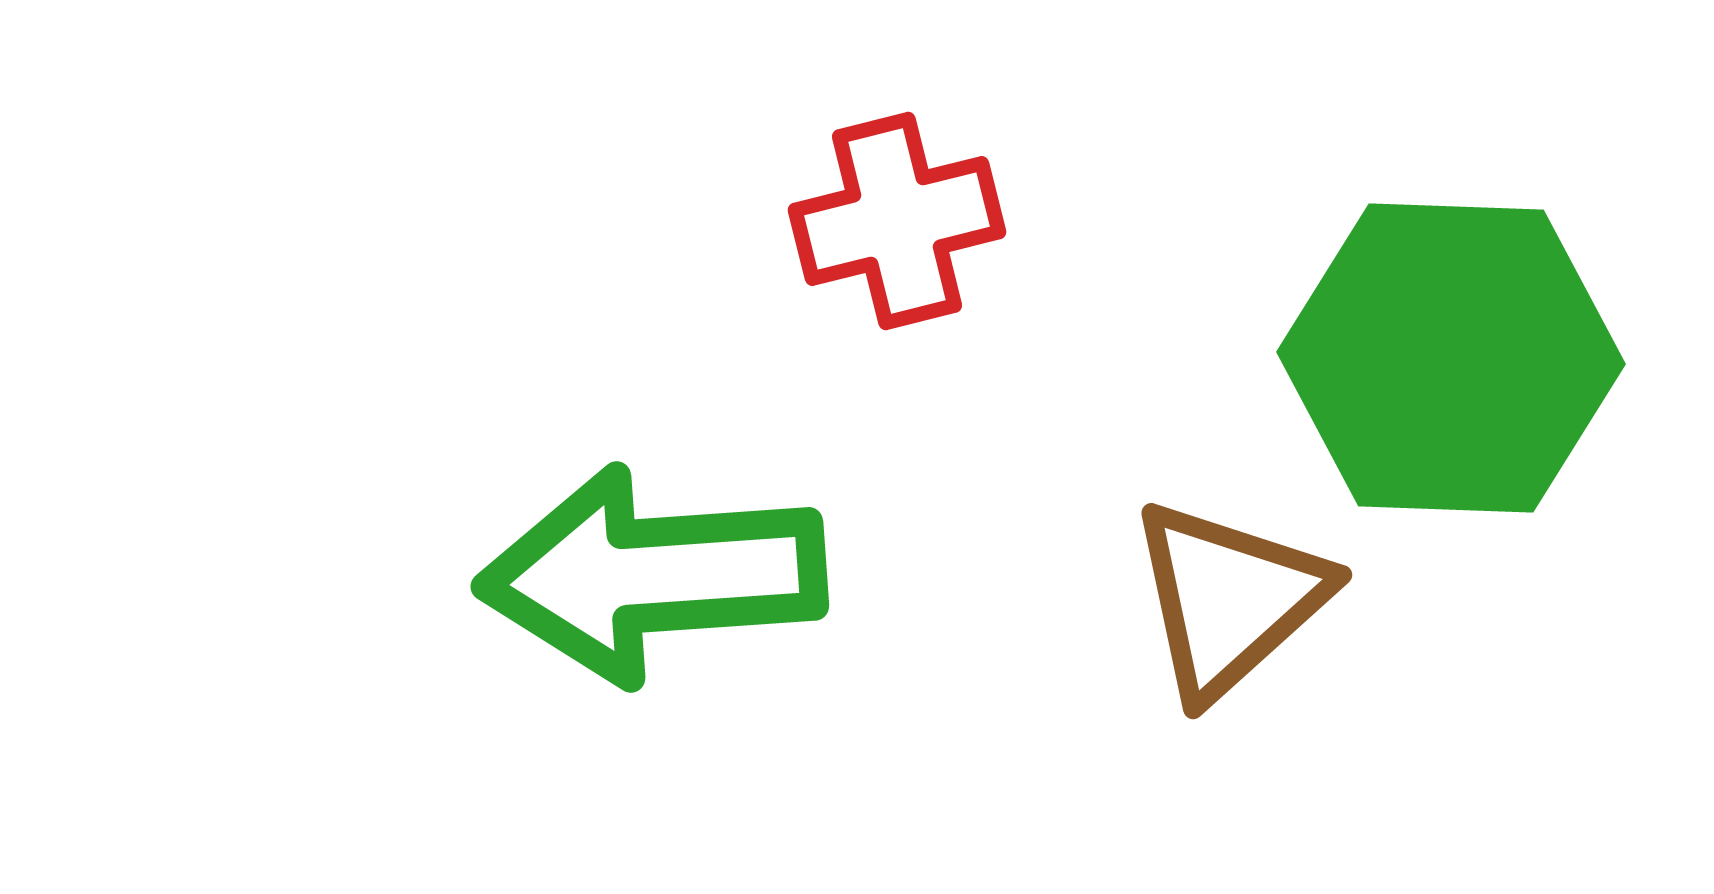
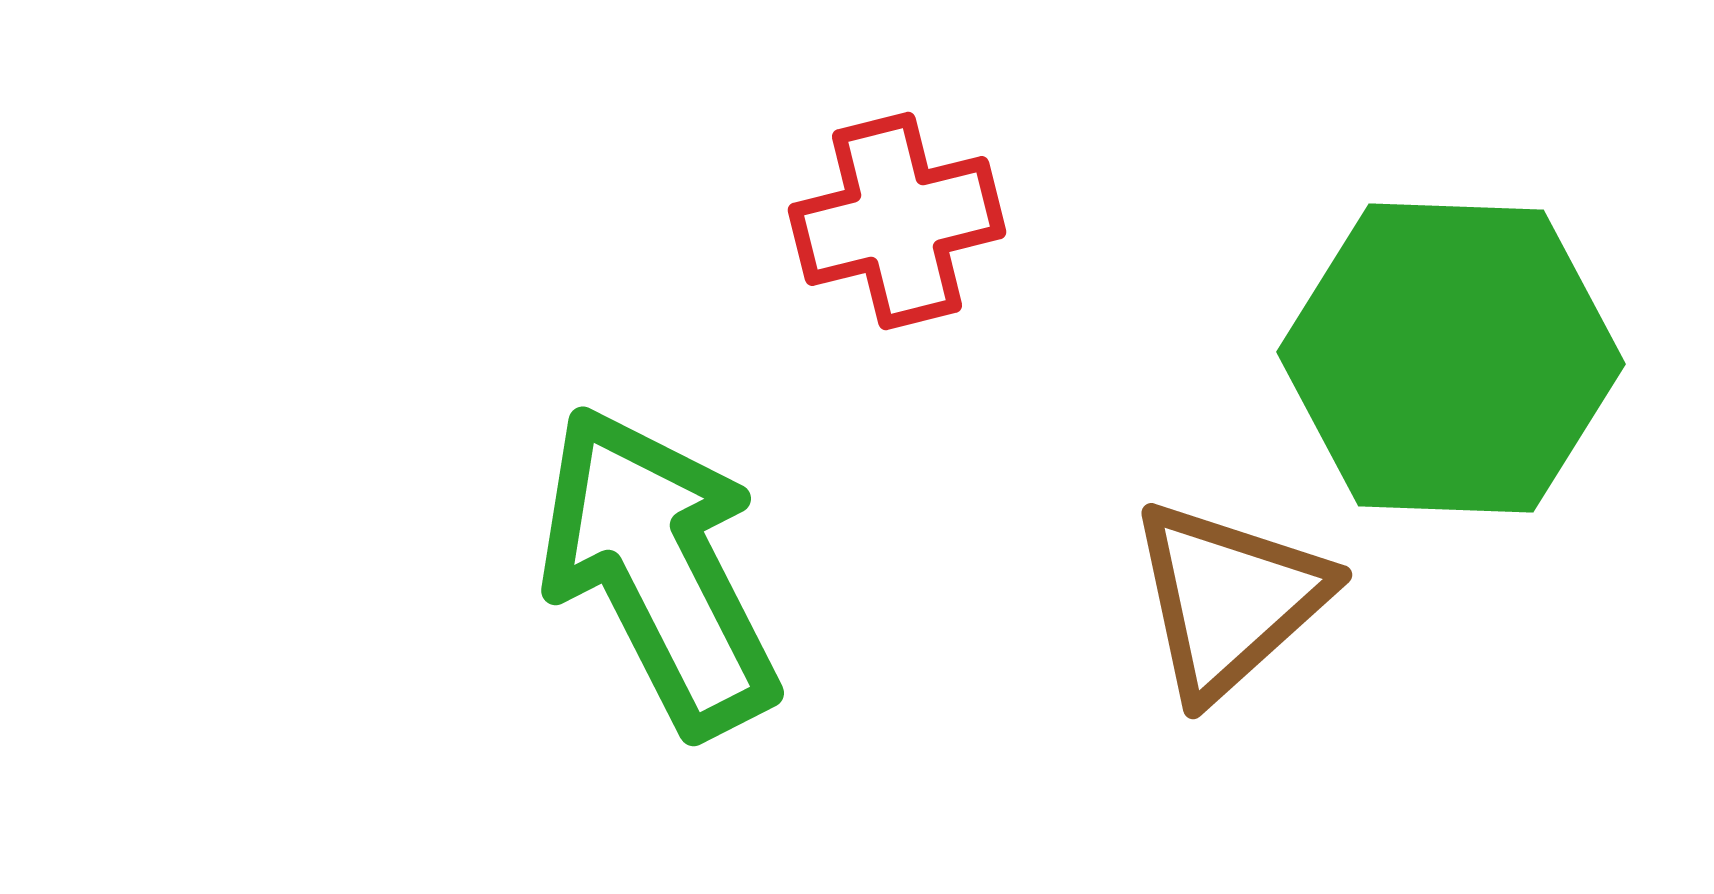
green arrow: moved 7 px right, 5 px up; rotated 67 degrees clockwise
